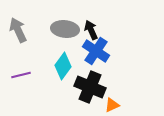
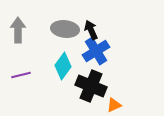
gray arrow: rotated 25 degrees clockwise
blue cross: rotated 24 degrees clockwise
black cross: moved 1 px right, 1 px up
orange triangle: moved 2 px right
